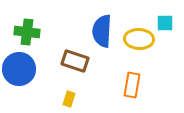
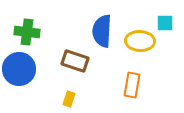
yellow ellipse: moved 1 px right, 2 px down
